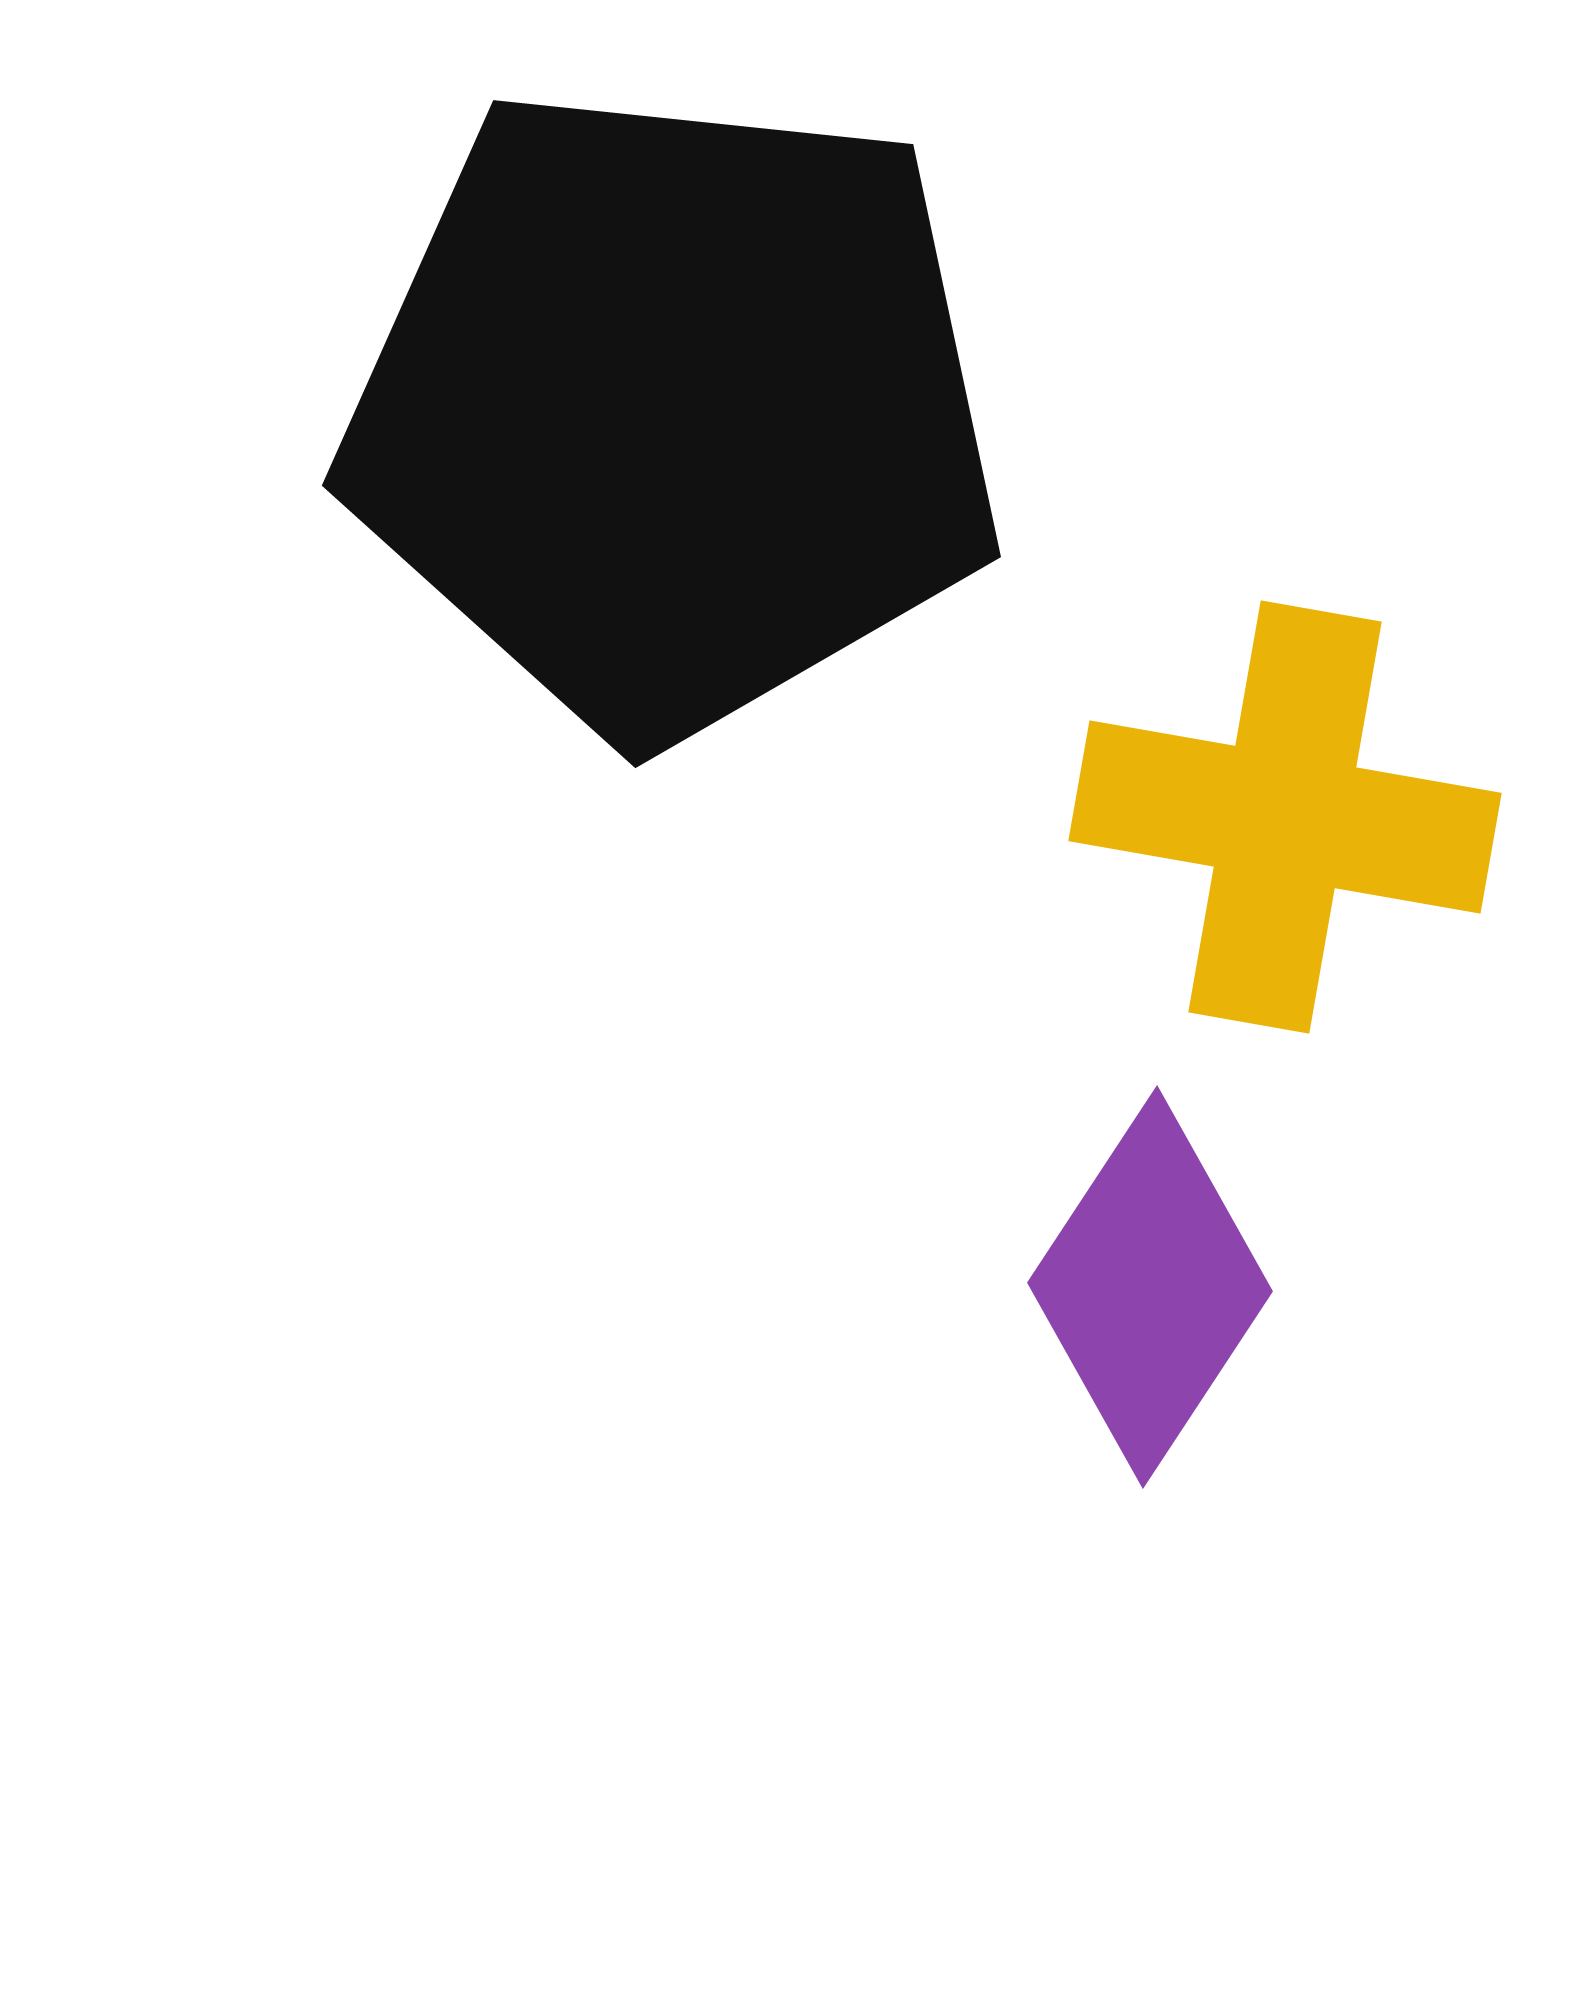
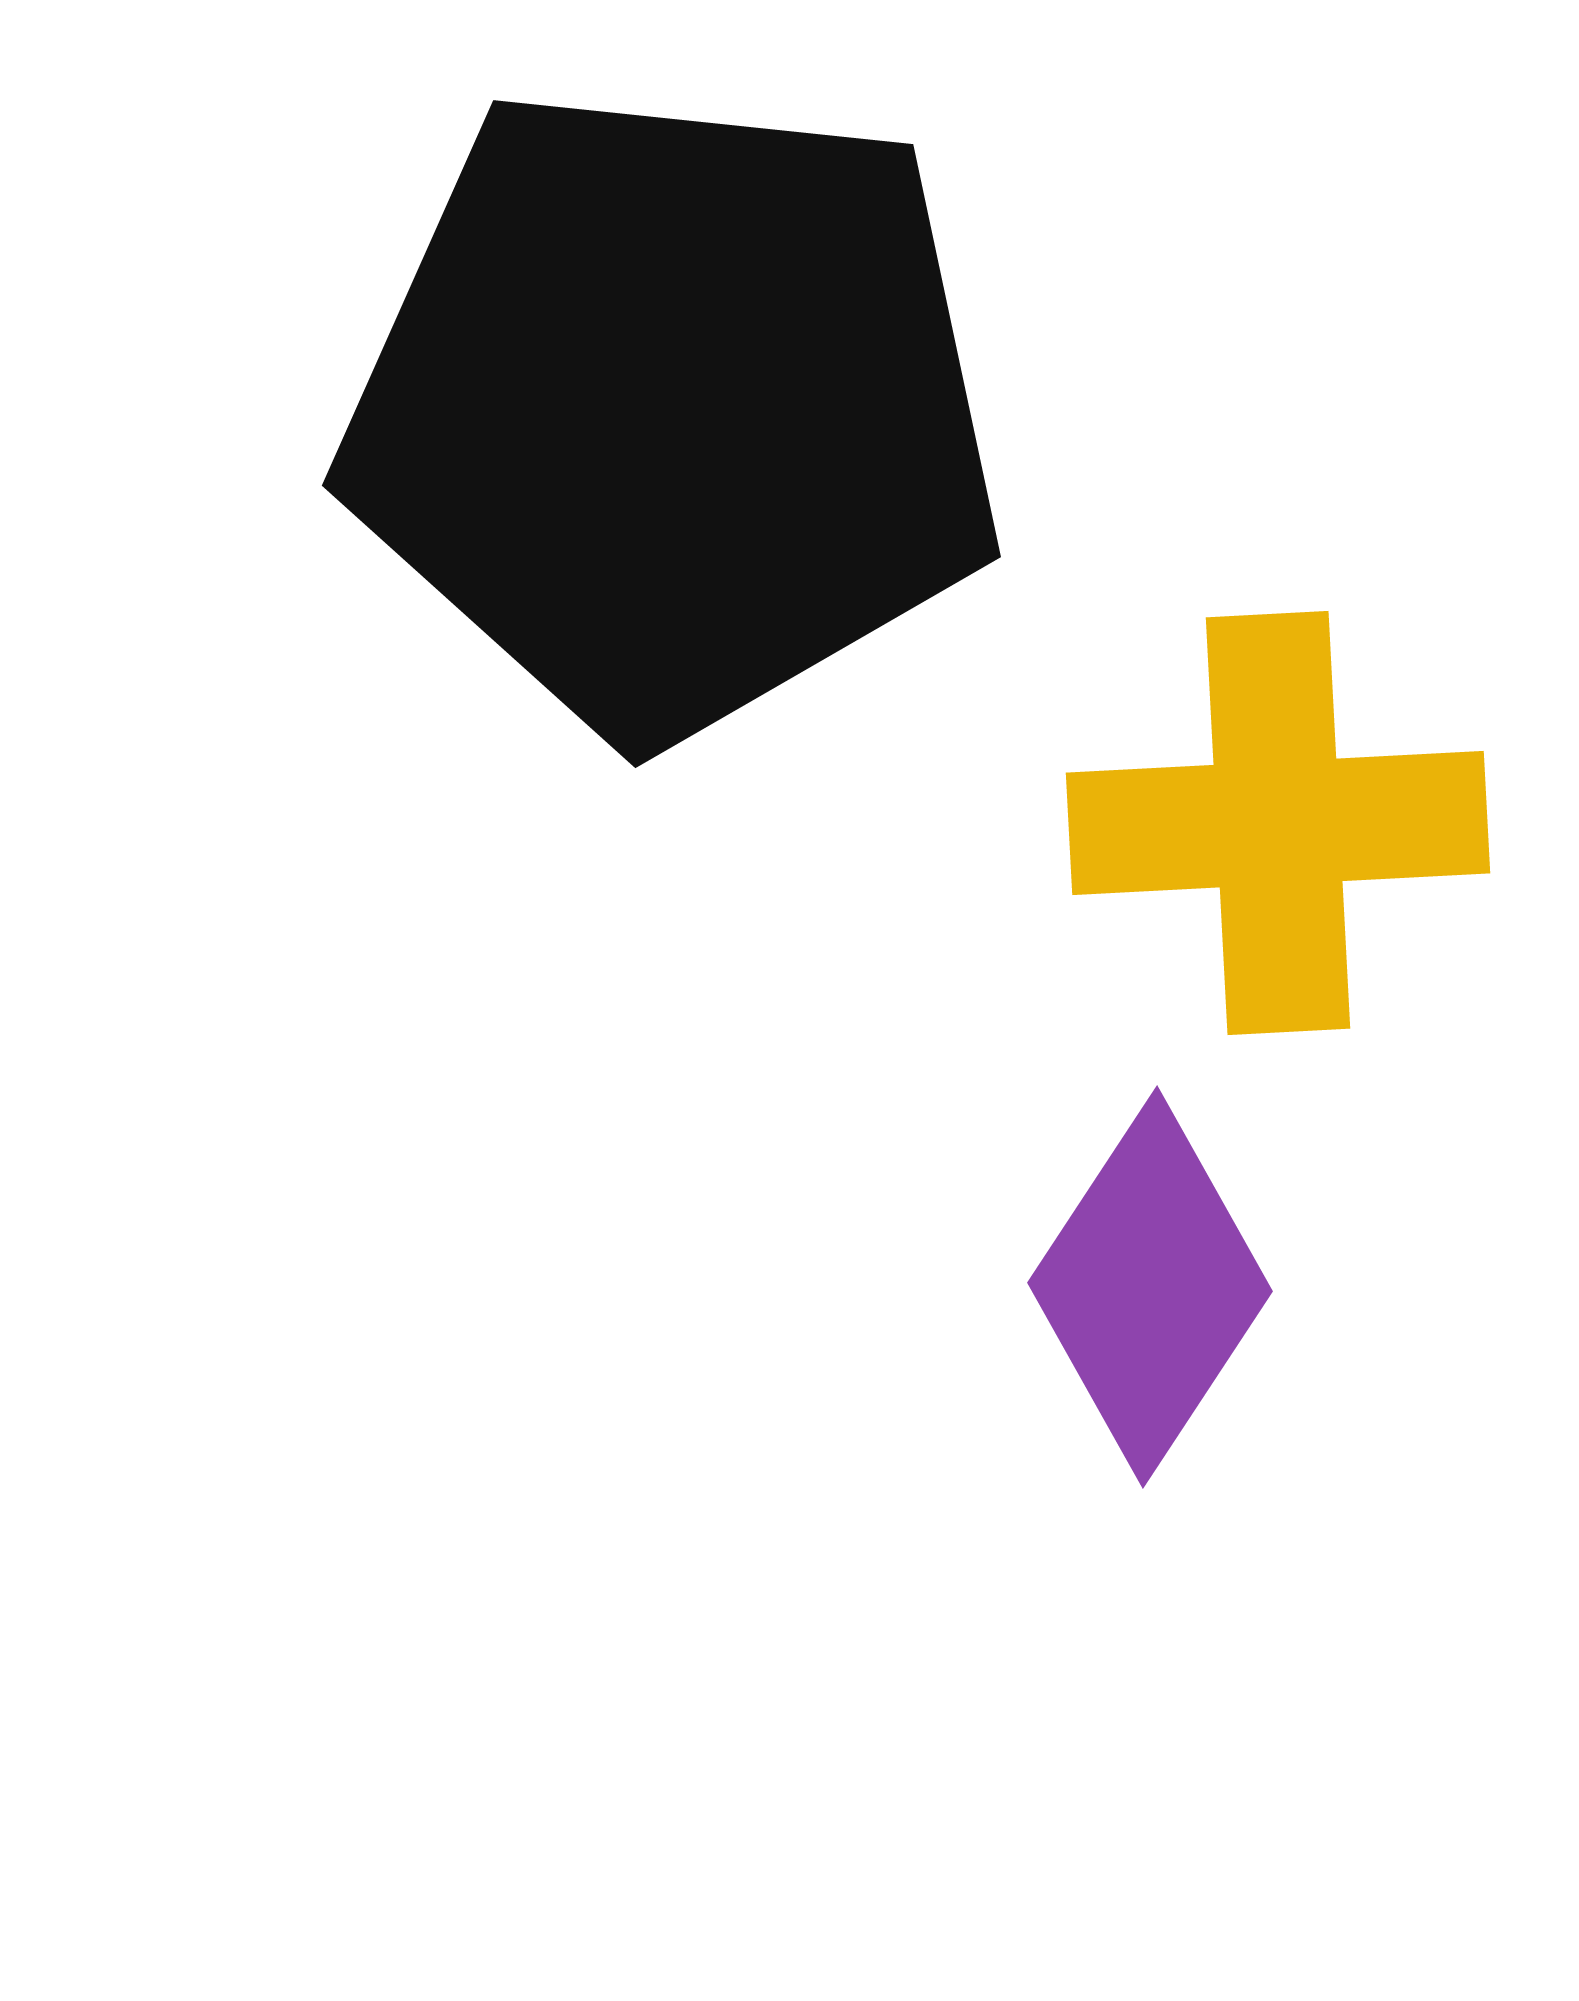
yellow cross: moved 7 px left, 6 px down; rotated 13 degrees counterclockwise
